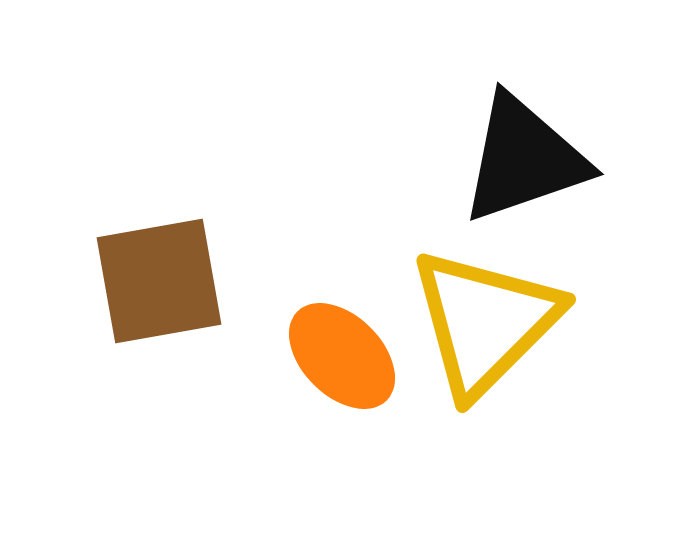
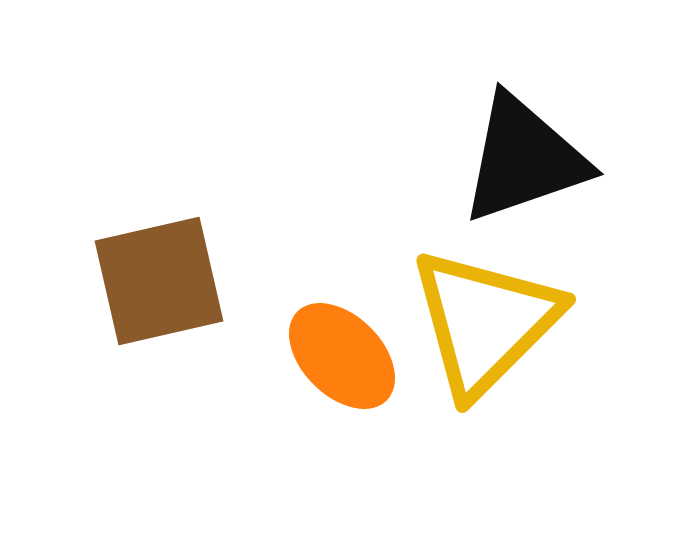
brown square: rotated 3 degrees counterclockwise
